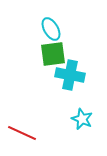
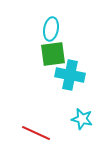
cyan ellipse: rotated 40 degrees clockwise
cyan star: rotated 10 degrees counterclockwise
red line: moved 14 px right
